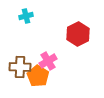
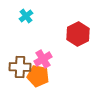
cyan cross: rotated 24 degrees counterclockwise
pink cross: moved 5 px left, 2 px up
orange pentagon: rotated 20 degrees counterclockwise
